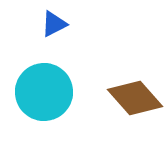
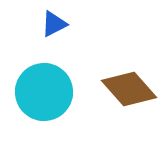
brown diamond: moved 6 px left, 9 px up
